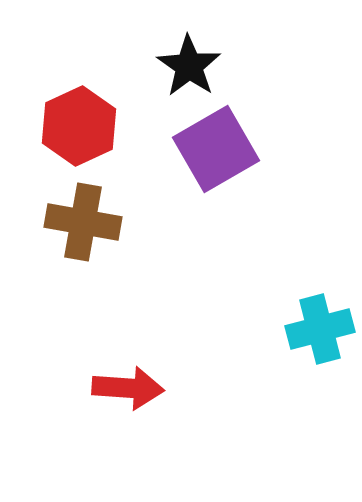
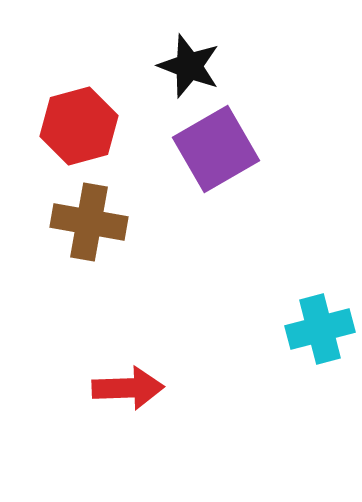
black star: rotated 14 degrees counterclockwise
red hexagon: rotated 10 degrees clockwise
brown cross: moved 6 px right
red arrow: rotated 6 degrees counterclockwise
